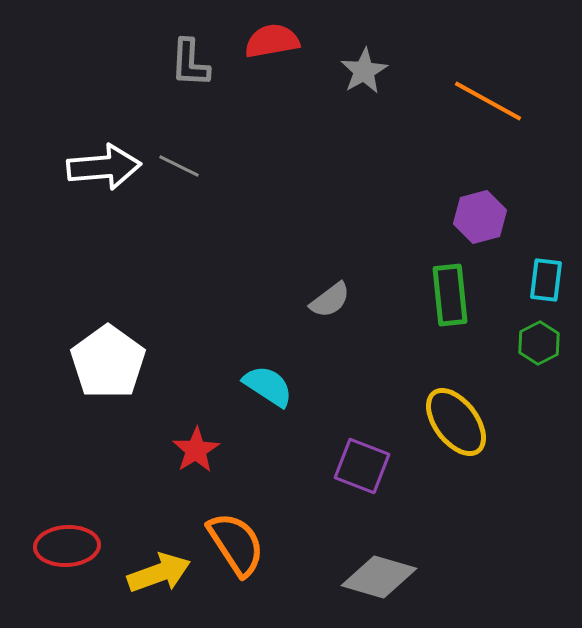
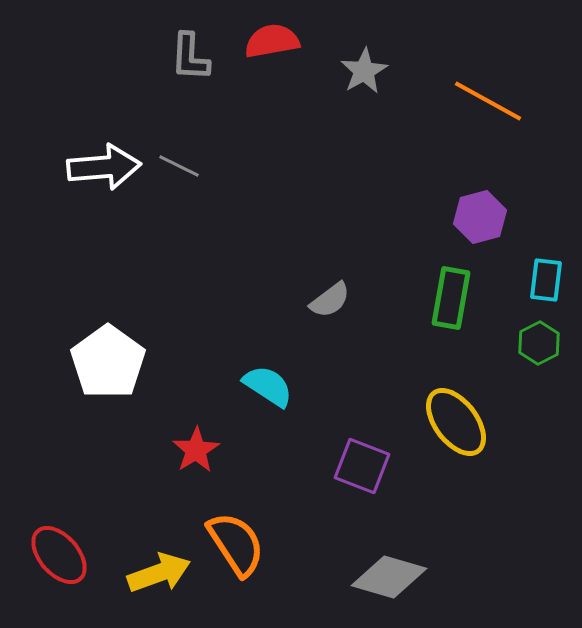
gray L-shape: moved 6 px up
green rectangle: moved 1 px right, 3 px down; rotated 16 degrees clockwise
red ellipse: moved 8 px left, 9 px down; rotated 52 degrees clockwise
gray diamond: moved 10 px right
